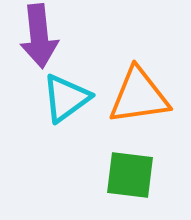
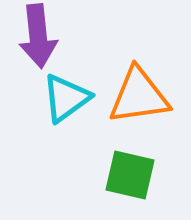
purple arrow: moved 1 px left
green square: rotated 6 degrees clockwise
